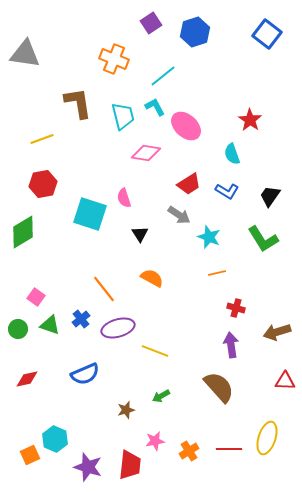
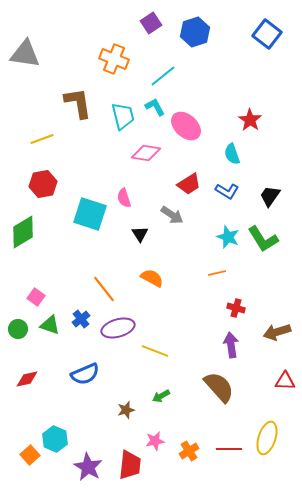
gray arrow at (179, 215): moved 7 px left
cyan star at (209, 237): moved 19 px right
orange square at (30, 455): rotated 18 degrees counterclockwise
purple star at (88, 467): rotated 12 degrees clockwise
